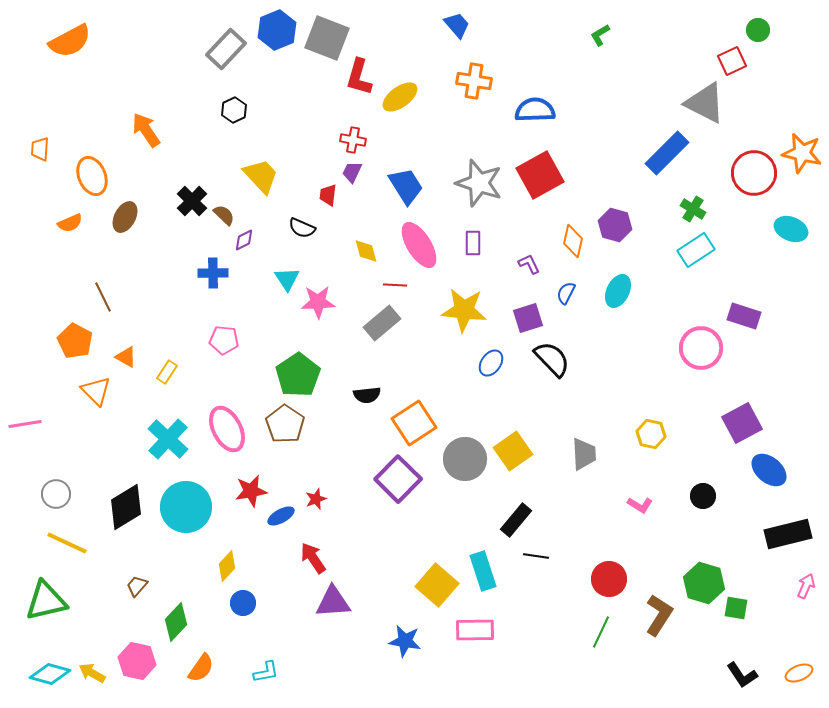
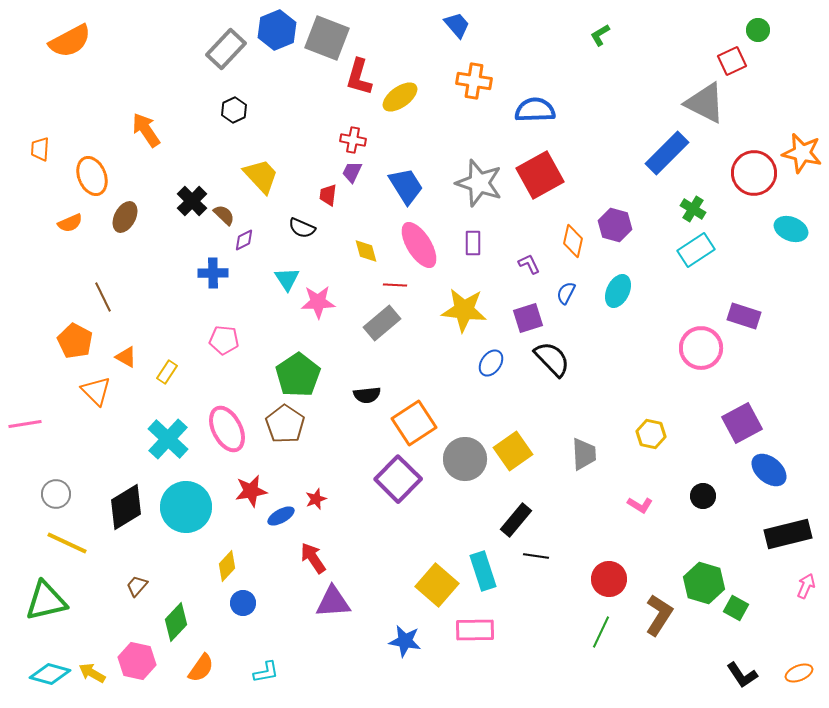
green square at (736, 608): rotated 20 degrees clockwise
